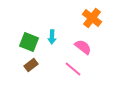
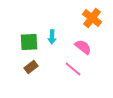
green square: rotated 24 degrees counterclockwise
brown rectangle: moved 2 px down
